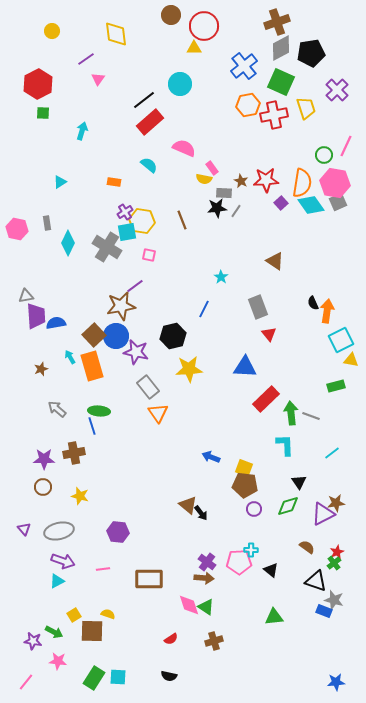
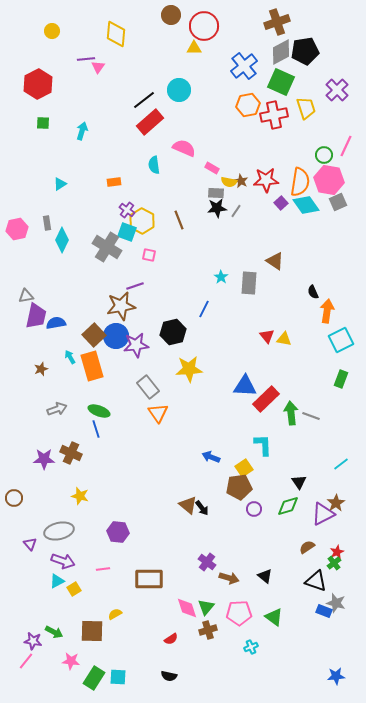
yellow diamond at (116, 34): rotated 12 degrees clockwise
gray diamond at (281, 48): moved 4 px down
black pentagon at (311, 53): moved 6 px left, 2 px up
purple line at (86, 59): rotated 30 degrees clockwise
pink triangle at (98, 79): moved 12 px up
cyan circle at (180, 84): moved 1 px left, 6 px down
green square at (43, 113): moved 10 px down
cyan semicircle at (149, 165): moved 5 px right; rotated 138 degrees counterclockwise
pink rectangle at (212, 168): rotated 24 degrees counterclockwise
yellow semicircle at (204, 179): moved 25 px right, 3 px down
cyan triangle at (60, 182): moved 2 px down
orange rectangle at (114, 182): rotated 16 degrees counterclockwise
orange semicircle at (302, 183): moved 2 px left, 1 px up
pink hexagon at (335, 183): moved 6 px left, 3 px up
gray rectangle at (224, 193): moved 8 px left
cyan diamond at (311, 205): moved 5 px left
purple cross at (125, 212): moved 2 px right, 2 px up; rotated 21 degrees counterclockwise
brown line at (182, 220): moved 3 px left
yellow hexagon at (142, 221): rotated 20 degrees clockwise
pink hexagon at (17, 229): rotated 25 degrees counterclockwise
cyan square at (127, 232): rotated 30 degrees clockwise
cyan diamond at (68, 243): moved 6 px left, 3 px up
purple line at (135, 286): rotated 18 degrees clockwise
black semicircle at (313, 303): moved 11 px up
gray rectangle at (258, 307): moved 9 px left, 24 px up; rotated 25 degrees clockwise
purple trapezoid at (36, 316): rotated 16 degrees clockwise
red triangle at (269, 334): moved 2 px left, 2 px down
black hexagon at (173, 336): moved 4 px up
purple star at (136, 352): moved 7 px up; rotated 20 degrees counterclockwise
yellow triangle at (351, 360): moved 67 px left, 21 px up
blue triangle at (245, 367): moved 19 px down
green rectangle at (336, 386): moved 5 px right, 7 px up; rotated 54 degrees counterclockwise
gray arrow at (57, 409): rotated 120 degrees clockwise
green ellipse at (99, 411): rotated 15 degrees clockwise
blue line at (92, 426): moved 4 px right, 3 px down
cyan L-shape at (285, 445): moved 22 px left
brown cross at (74, 453): moved 3 px left; rotated 35 degrees clockwise
cyan line at (332, 453): moved 9 px right, 11 px down
yellow square at (244, 468): rotated 36 degrees clockwise
brown pentagon at (245, 485): moved 6 px left, 2 px down; rotated 15 degrees counterclockwise
brown circle at (43, 487): moved 29 px left, 11 px down
brown star at (336, 503): rotated 24 degrees counterclockwise
black arrow at (201, 513): moved 1 px right, 5 px up
purple triangle at (24, 529): moved 6 px right, 15 px down
brown semicircle at (307, 547): rotated 70 degrees counterclockwise
cyan cross at (251, 550): moved 97 px down; rotated 24 degrees counterclockwise
pink pentagon at (239, 562): moved 51 px down
black triangle at (271, 570): moved 6 px left, 6 px down
brown arrow at (204, 578): moved 25 px right; rotated 12 degrees clockwise
gray star at (334, 600): moved 2 px right, 3 px down
pink diamond at (189, 605): moved 2 px left, 3 px down
green triangle at (206, 607): rotated 36 degrees clockwise
yellow semicircle at (108, 614): moved 7 px right; rotated 48 degrees counterclockwise
yellow square at (74, 615): moved 26 px up
green triangle at (274, 617): rotated 42 degrees clockwise
brown cross at (214, 641): moved 6 px left, 11 px up
pink star at (58, 661): moved 13 px right
pink line at (26, 682): moved 21 px up
blue star at (336, 682): moved 6 px up
